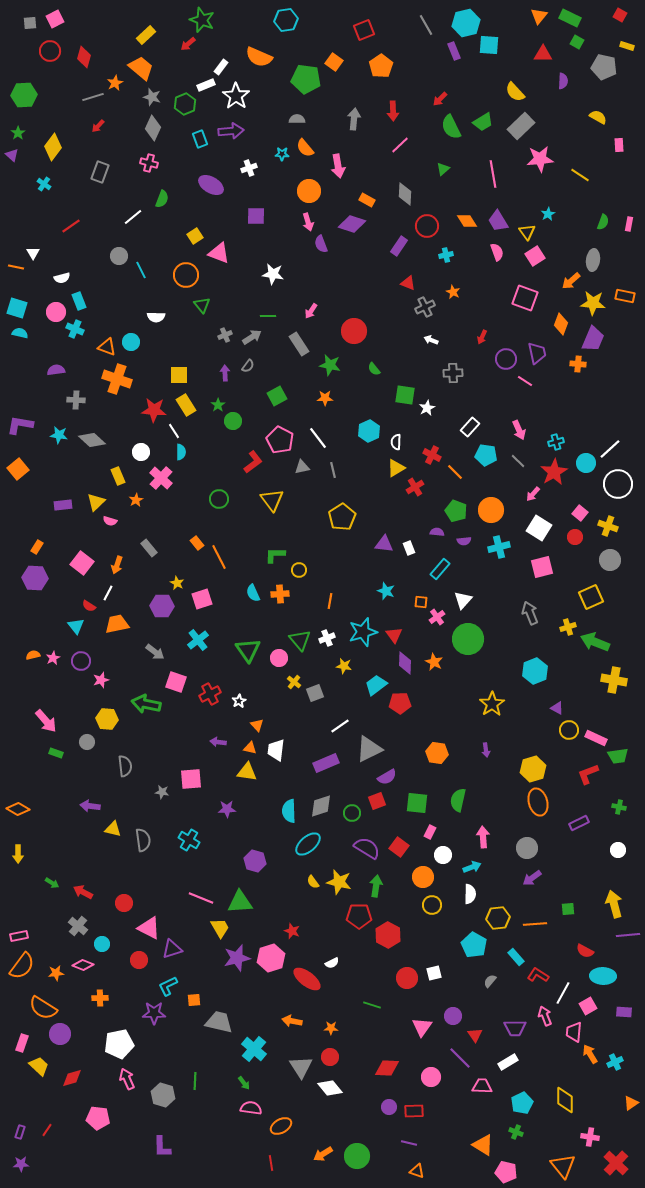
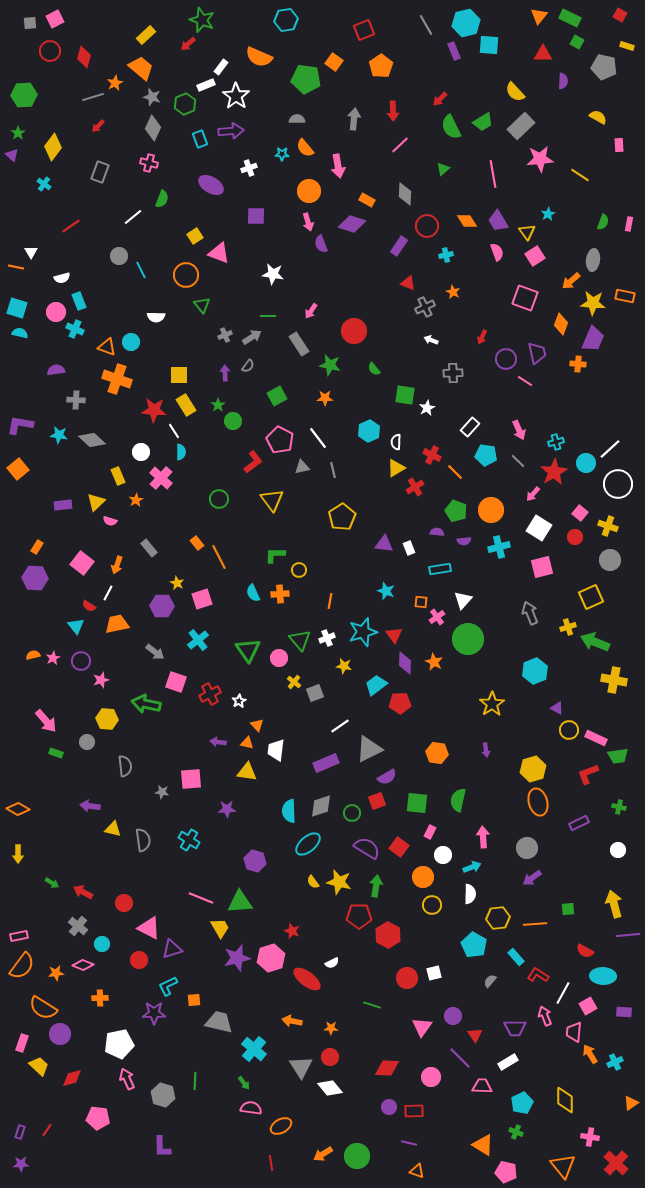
white triangle at (33, 253): moved 2 px left, 1 px up
cyan rectangle at (440, 569): rotated 40 degrees clockwise
orange triangle at (250, 748): moved 3 px left, 5 px up
